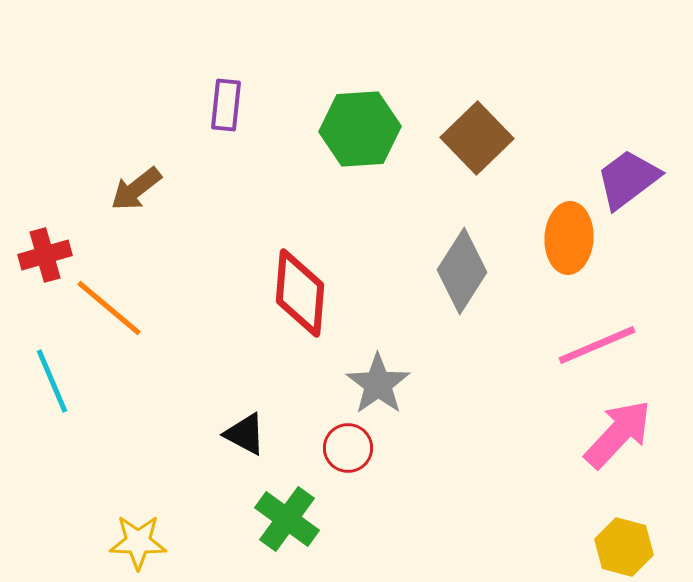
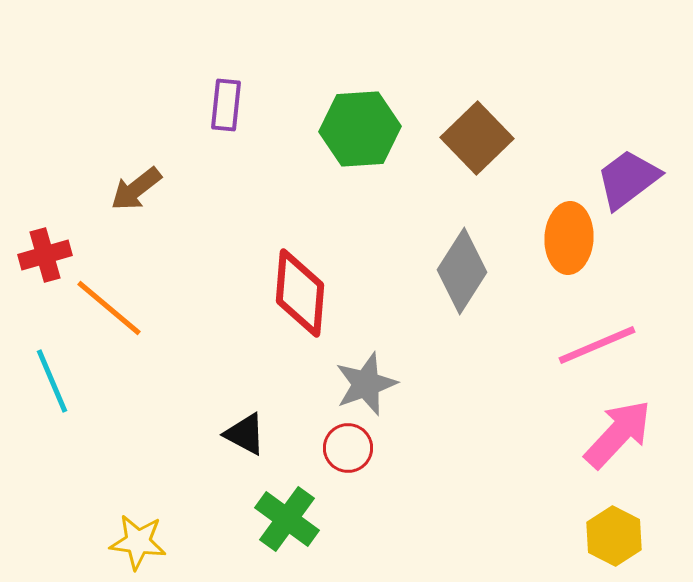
gray star: moved 12 px left; rotated 16 degrees clockwise
yellow star: rotated 6 degrees clockwise
yellow hexagon: moved 10 px left, 11 px up; rotated 12 degrees clockwise
